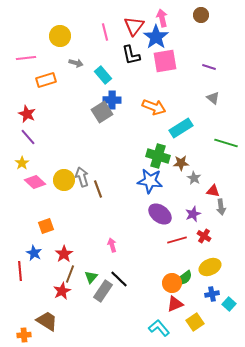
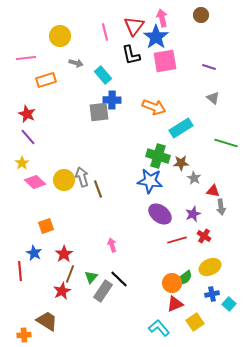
gray square at (102, 112): moved 3 px left; rotated 25 degrees clockwise
